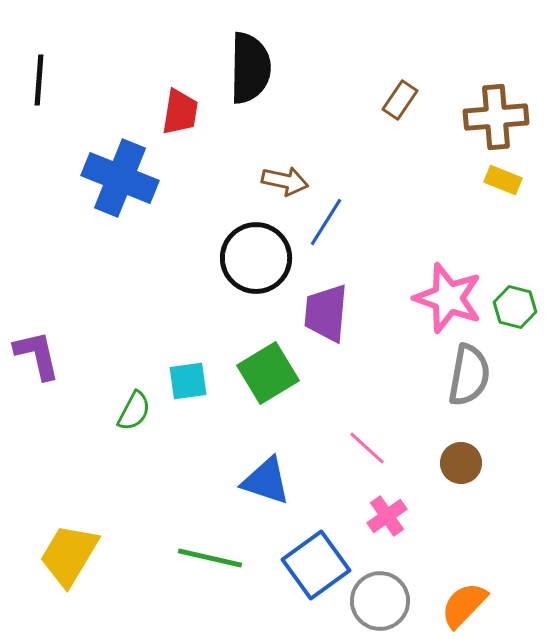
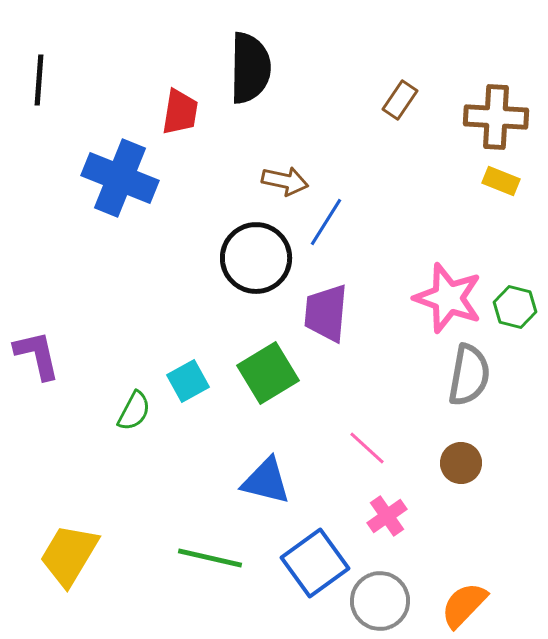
brown cross: rotated 8 degrees clockwise
yellow rectangle: moved 2 px left, 1 px down
cyan square: rotated 21 degrees counterclockwise
blue triangle: rotated 4 degrees counterclockwise
blue square: moved 1 px left, 2 px up
